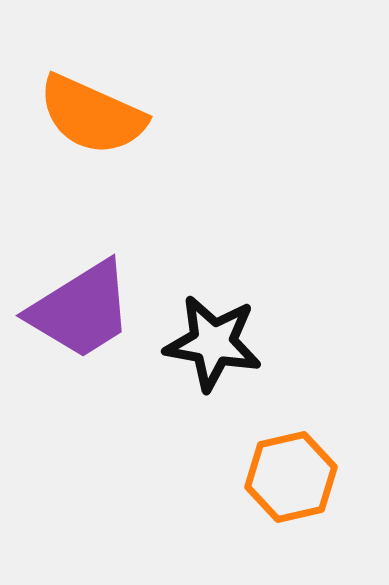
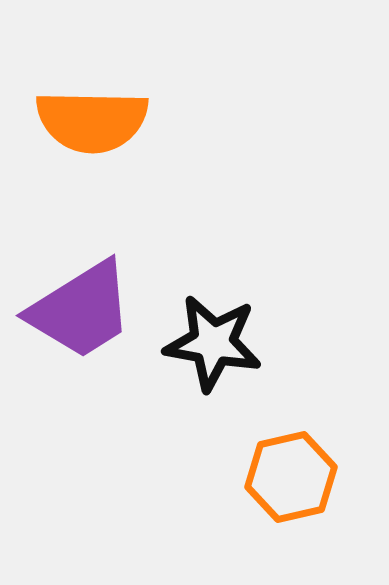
orange semicircle: moved 6 px down; rotated 23 degrees counterclockwise
